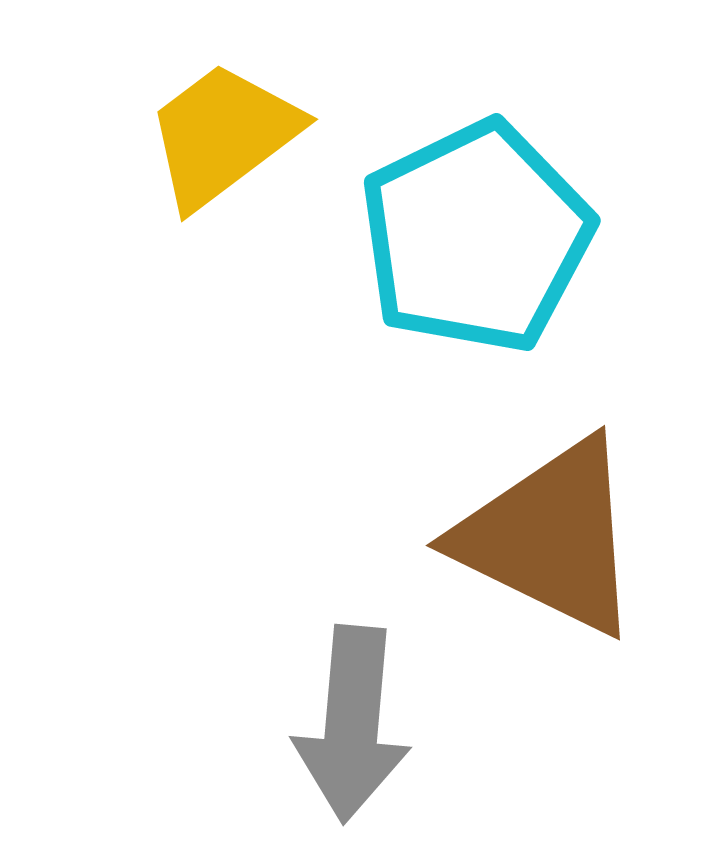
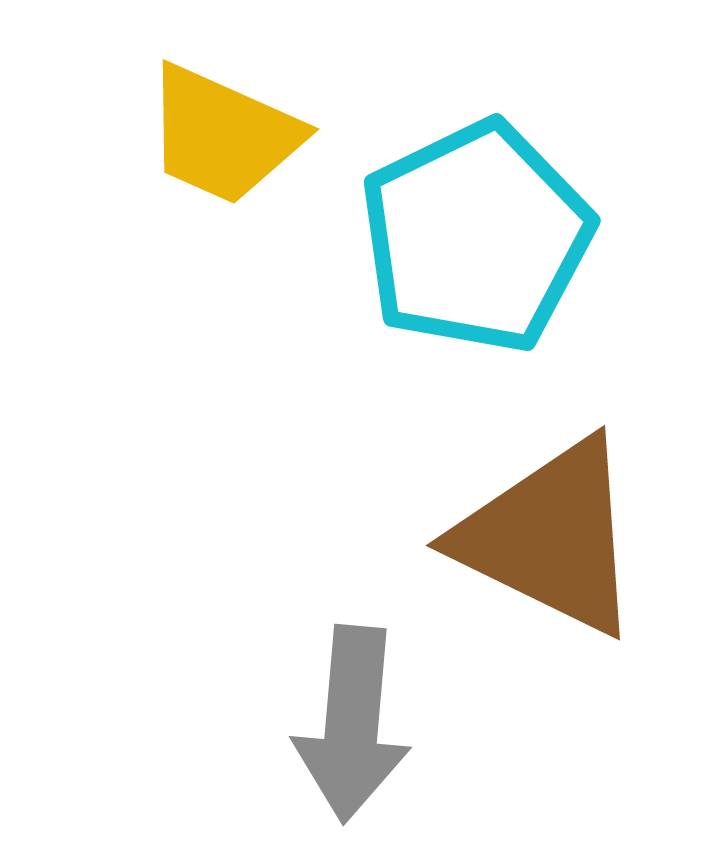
yellow trapezoid: rotated 119 degrees counterclockwise
